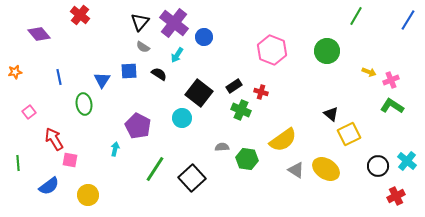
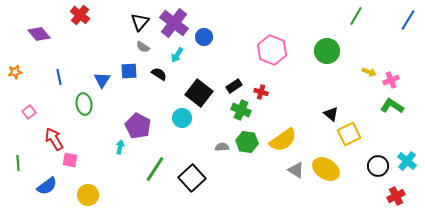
cyan arrow at (115, 149): moved 5 px right, 2 px up
green hexagon at (247, 159): moved 17 px up
blue semicircle at (49, 186): moved 2 px left
